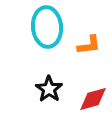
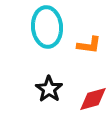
orange L-shape: rotated 15 degrees clockwise
